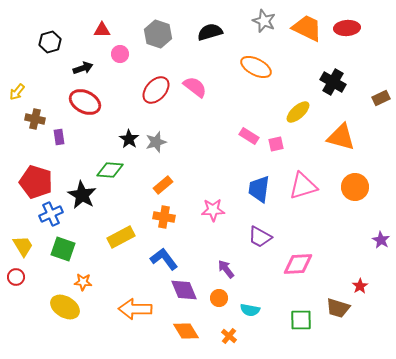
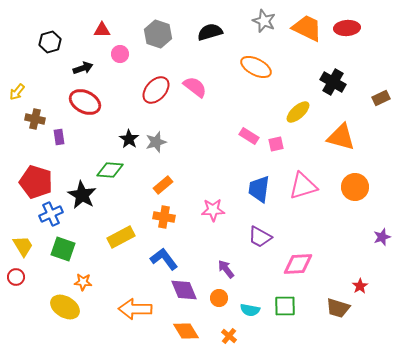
purple star at (381, 240): moved 1 px right, 3 px up; rotated 24 degrees clockwise
green square at (301, 320): moved 16 px left, 14 px up
